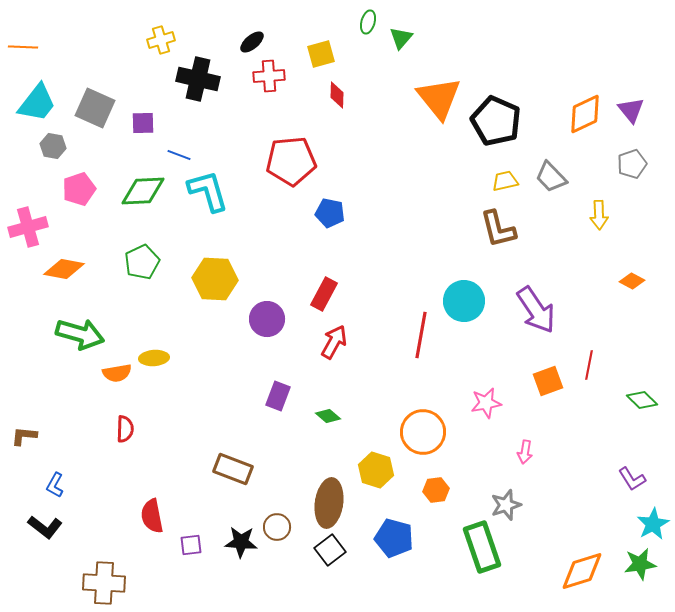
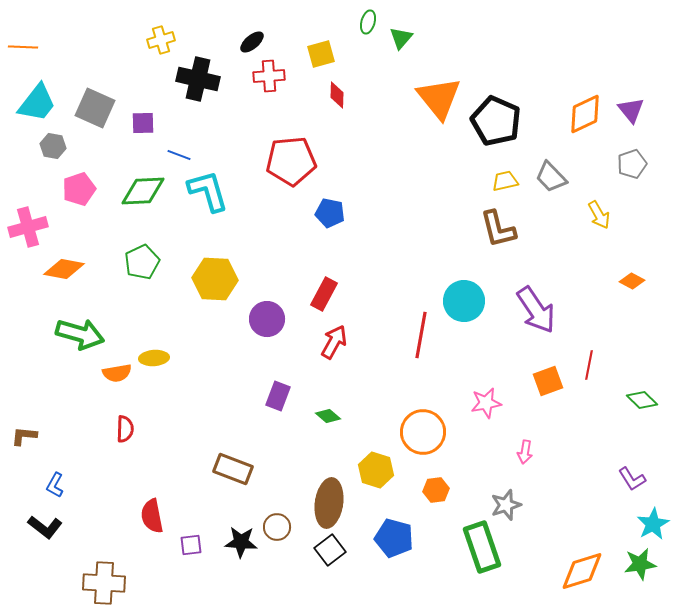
yellow arrow at (599, 215): rotated 28 degrees counterclockwise
